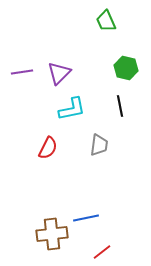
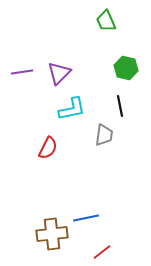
gray trapezoid: moved 5 px right, 10 px up
